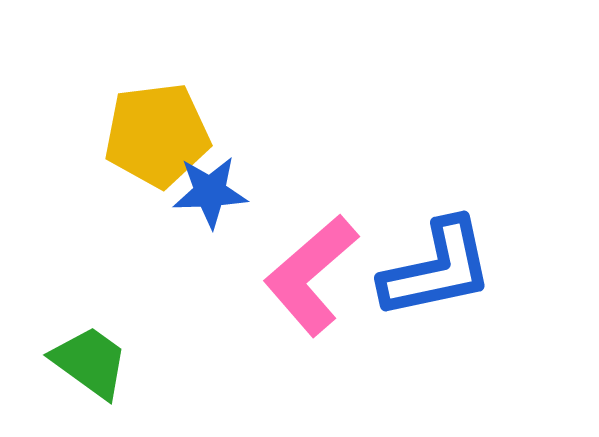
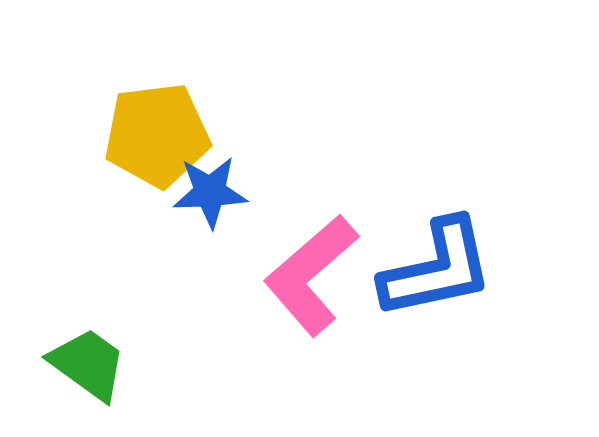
green trapezoid: moved 2 px left, 2 px down
